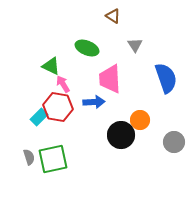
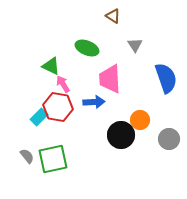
gray circle: moved 5 px left, 3 px up
gray semicircle: moved 2 px left, 1 px up; rotated 21 degrees counterclockwise
